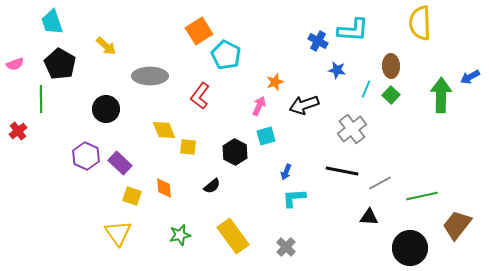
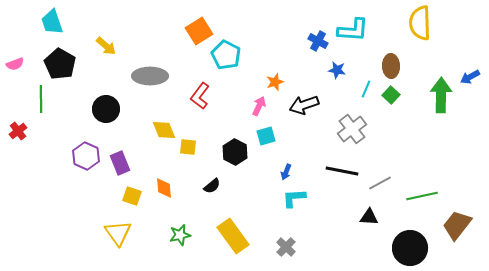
purple rectangle at (120, 163): rotated 25 degrees clockwise
